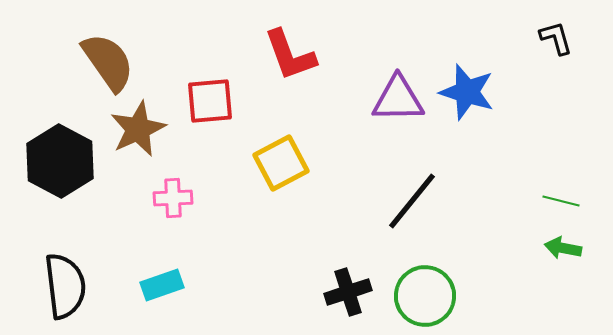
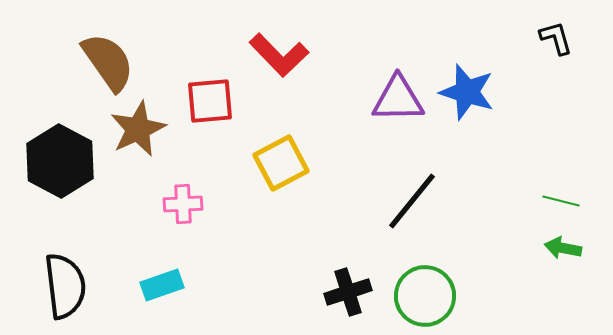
red L-shape: moved 11 px left; rotated 24 degrees counterclockwise
pink cross: moved 10 px right, 6 px down
